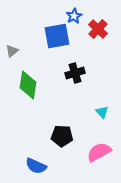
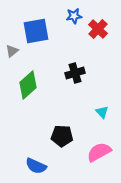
blue star: rotated 21 degrees clockwise
blue square: moved 21 px left, 5 px up
green diamond: rotated 40 degrees clockwise
